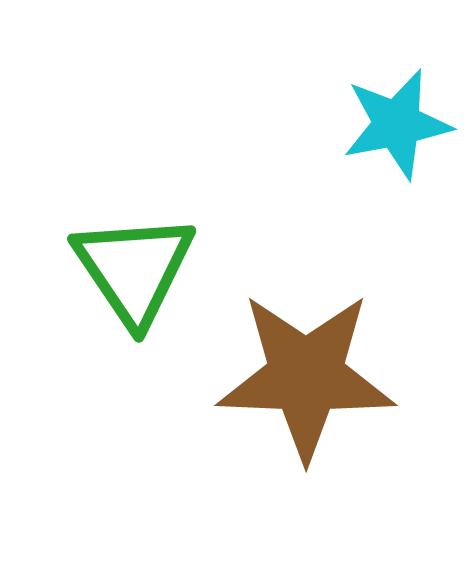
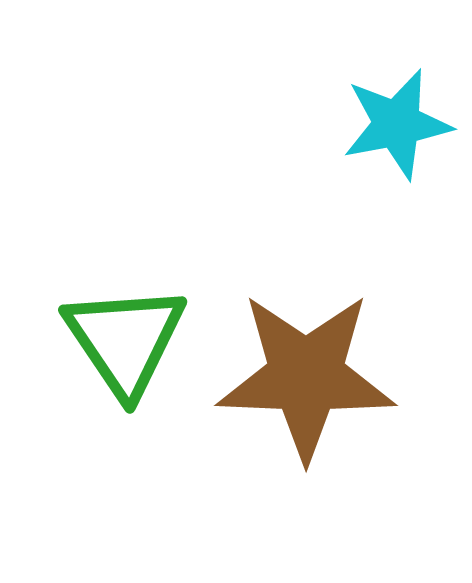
green triangle: moved 9 px left, 71 px down
